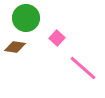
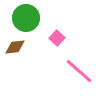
brown diamond: rotated 15 degrees counterclockwise
pink line: moved 4 px left, 3 px down
